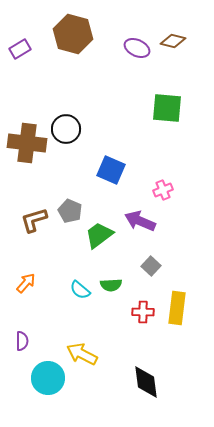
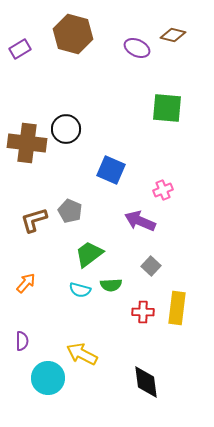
brown diamond: moved 6 px up
green trapezoid: moved 10 px left, 19 px down
cyan semicircle: rotated 25 degrees counterclockwise
